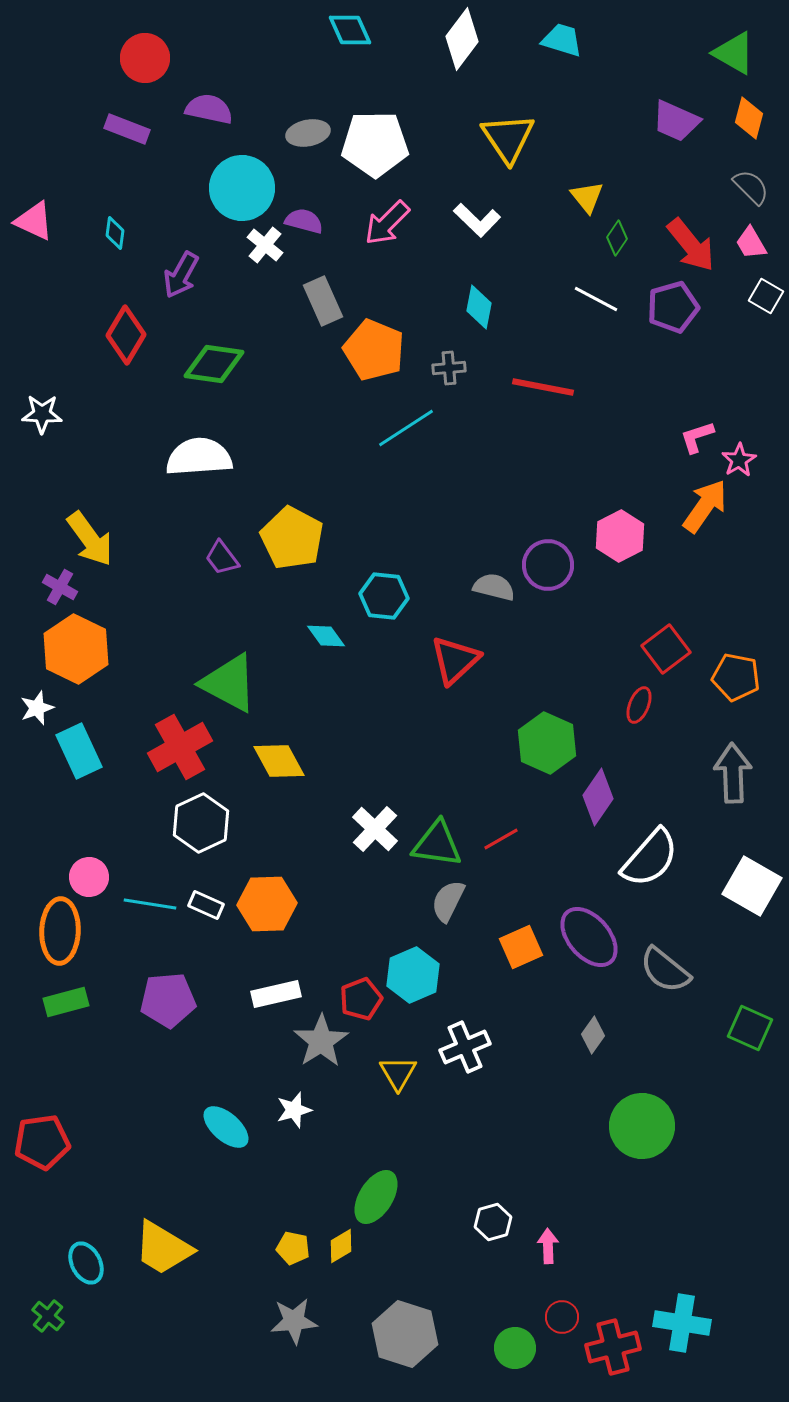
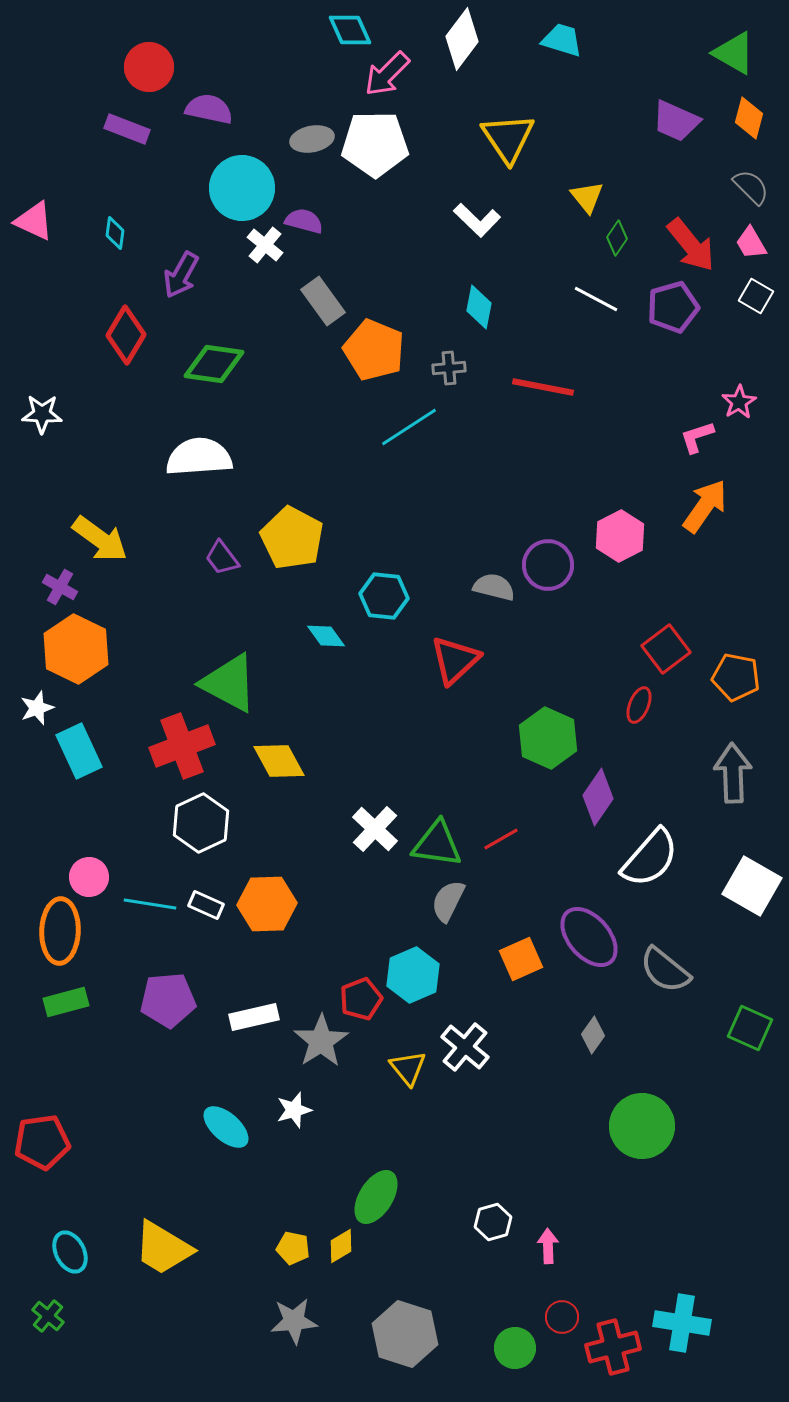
red circle at (145, 58): moved 4 px right, 9 px down
gray ellipse at (308, 133): moved 4 px right, 6 px down
pink arrow at (387, 223): moved 149 px up
white square at (766, 296): moved 10 px left
gray rectangle at (323, 301): rotated 12 degrees counterclockwise
cyan line at (406, 428): moved 3 px right, 1 px up
pink star at (739, 460): moved 58 px up
yellow arrow at (90, 539): moved 10 px right; rotated 18 degrees counterclockwise
green hexagon at (547, 743): moved 1 px right, 5 px up
red cross at (180, 747): moved 2 px right, 1 px up; rotated 8 degrees clockwise
orange square at (521, 947): moved 12 px down
white rectangle at (276, 994): moved 22 px left, 23 px down
white cross at (465, 1047): rotated 27 degrees counterclockwise
yellow triangle at (398, 1073): moved 10 px right, 5 px up; rotated 9 degrees counterclockwise
cyan ellipse at (86, 1263): moved 16 px left, 11 px up
